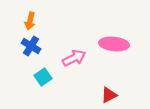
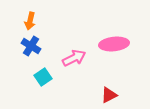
pink ellipse: rotated 12 degrees counterclockwise
